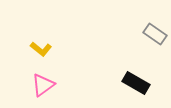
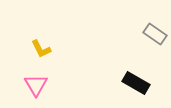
yellow L-shape: rotated 25 degrees clockwise
pink triangle: moved 7 px left; rotated 25 degrees counterclockwise
